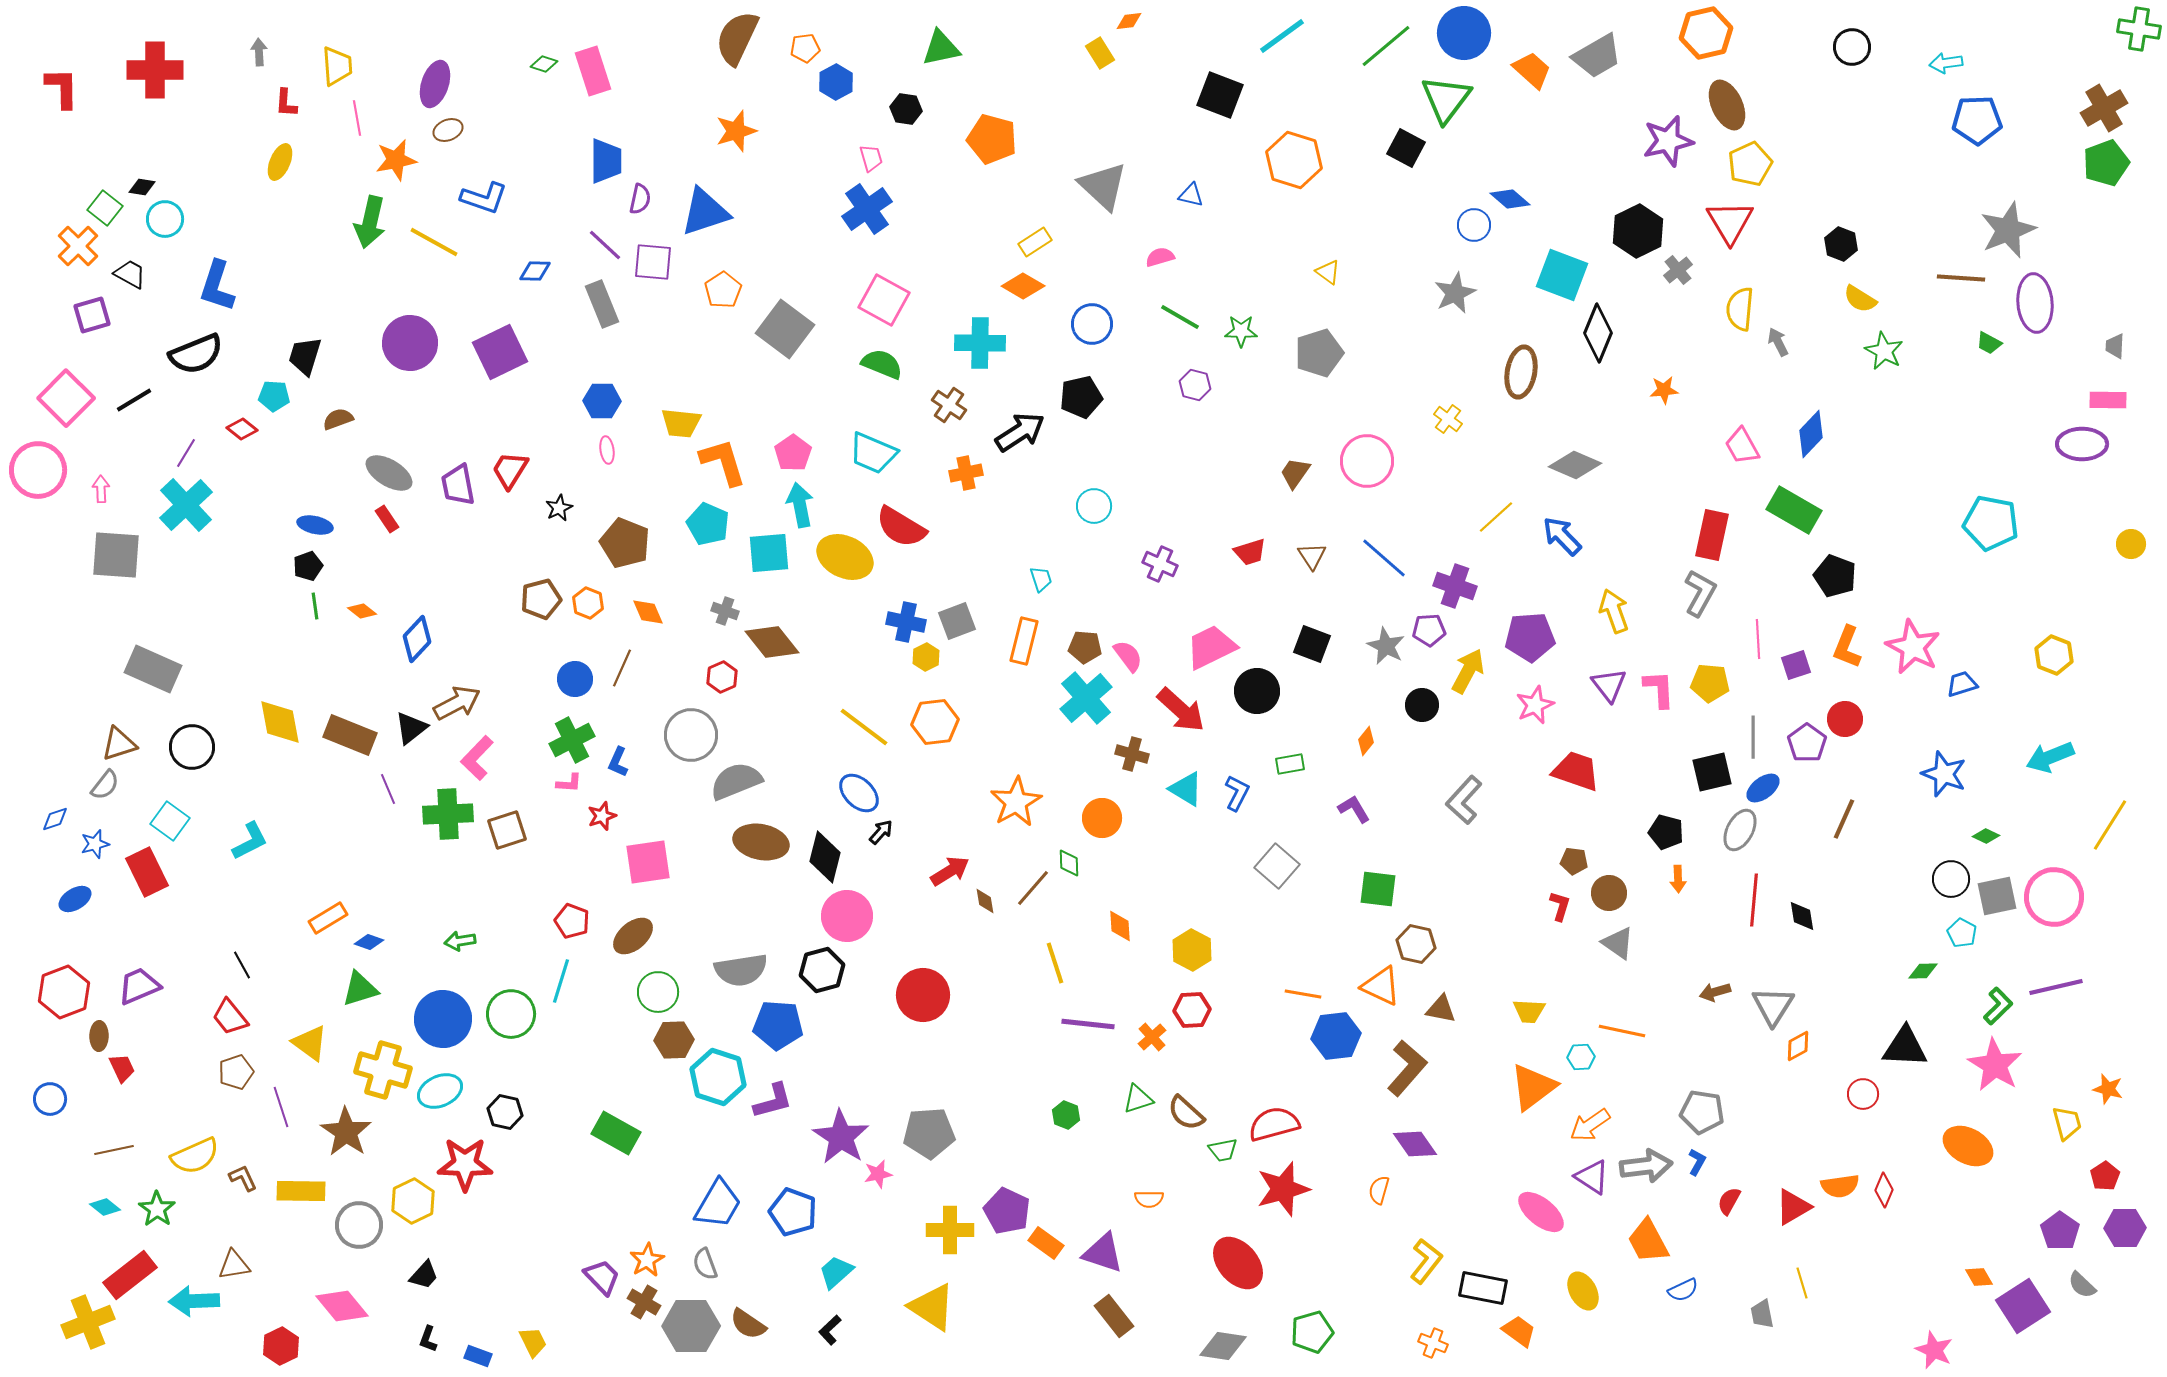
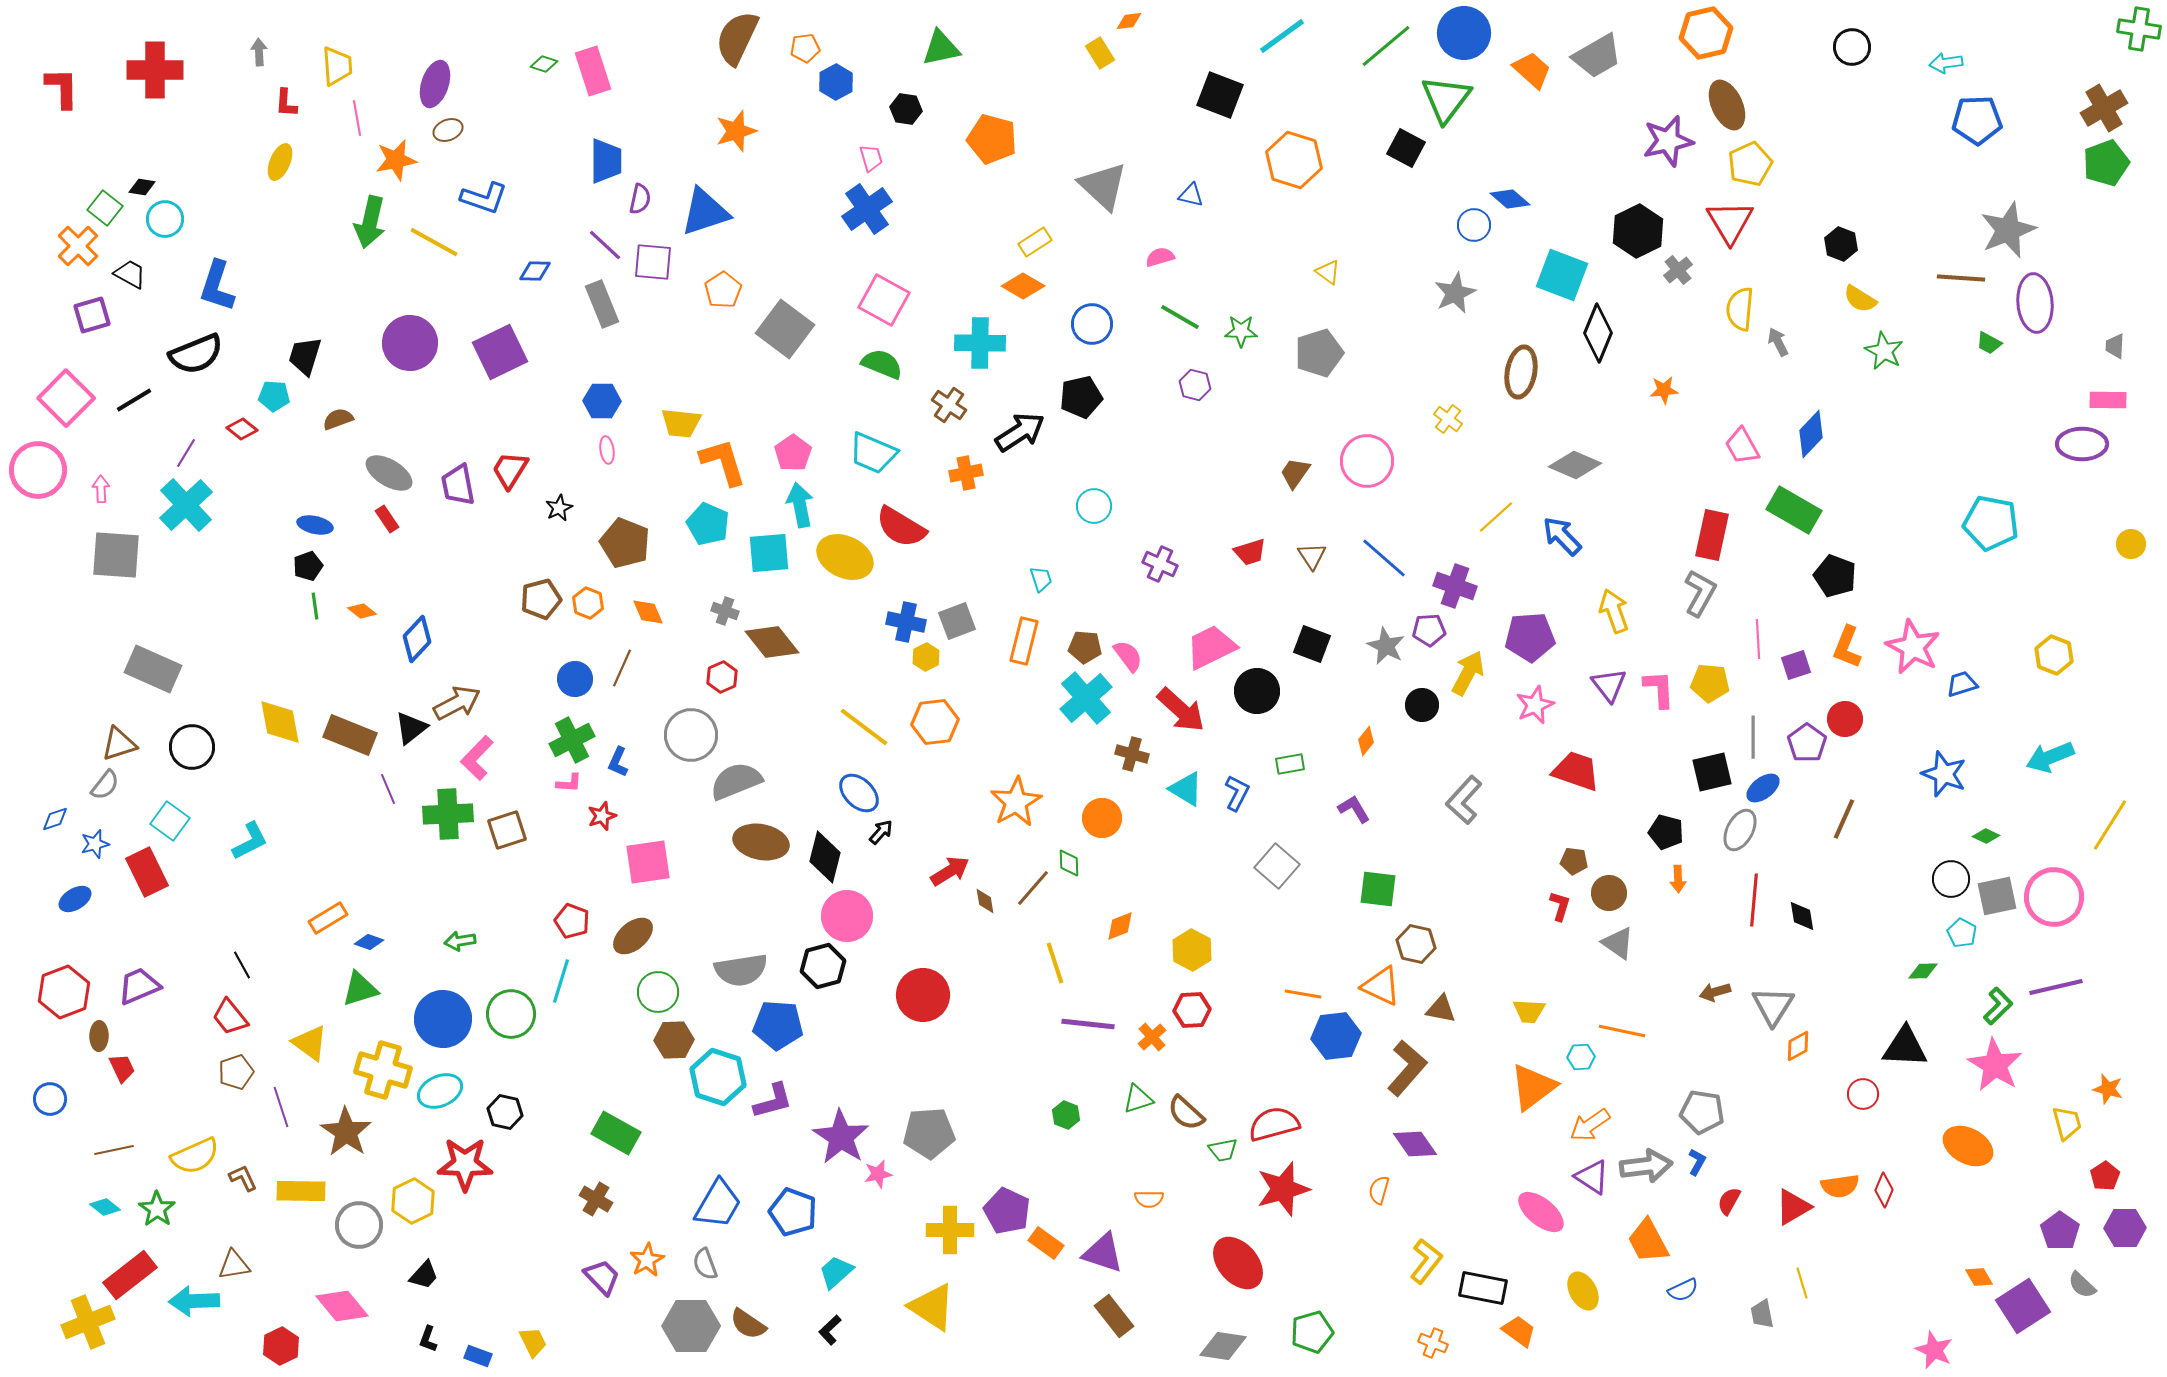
yellow arrow at (1468, 671): moved 2 px down
orange diamond at (1120, 926): rotated 72 degrees clockwise
black hexagon at (822, 970): moved 1 px right, 4 px up
brown cross at (644, 1302): moved 48 px left, 103 px up
